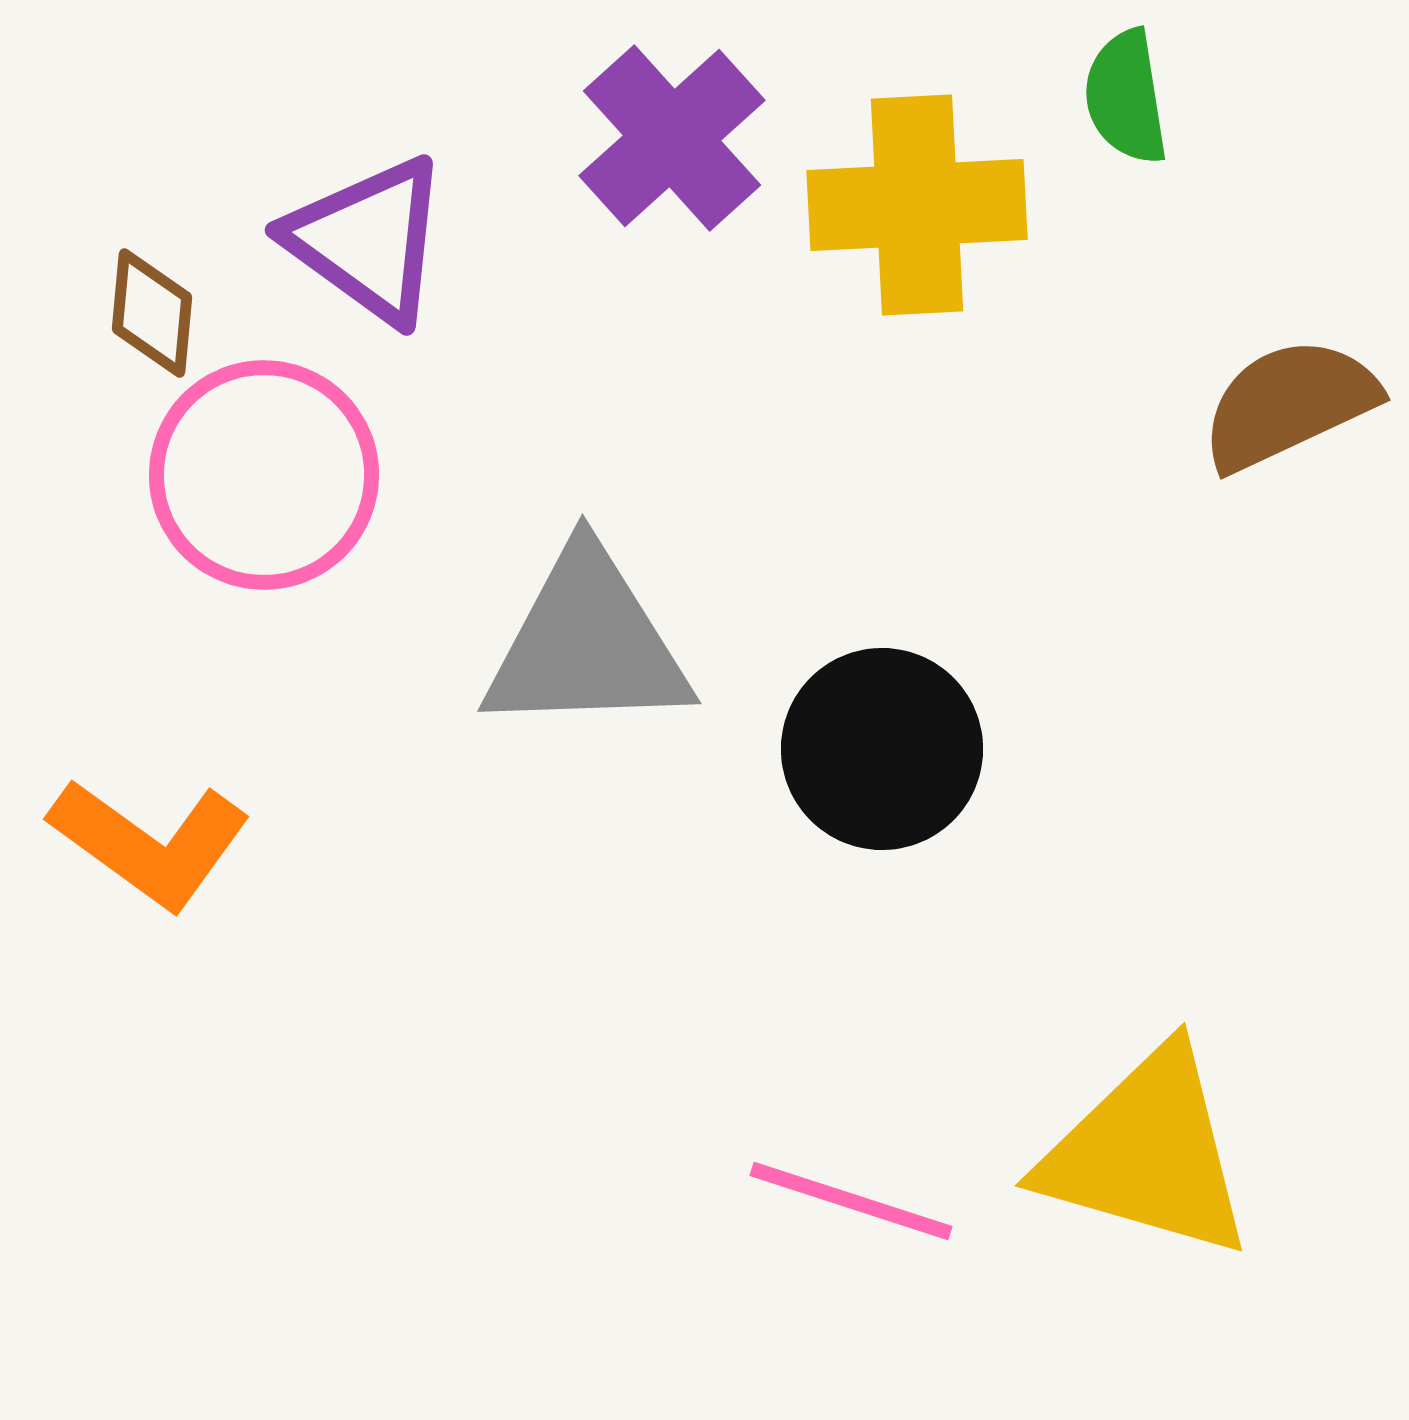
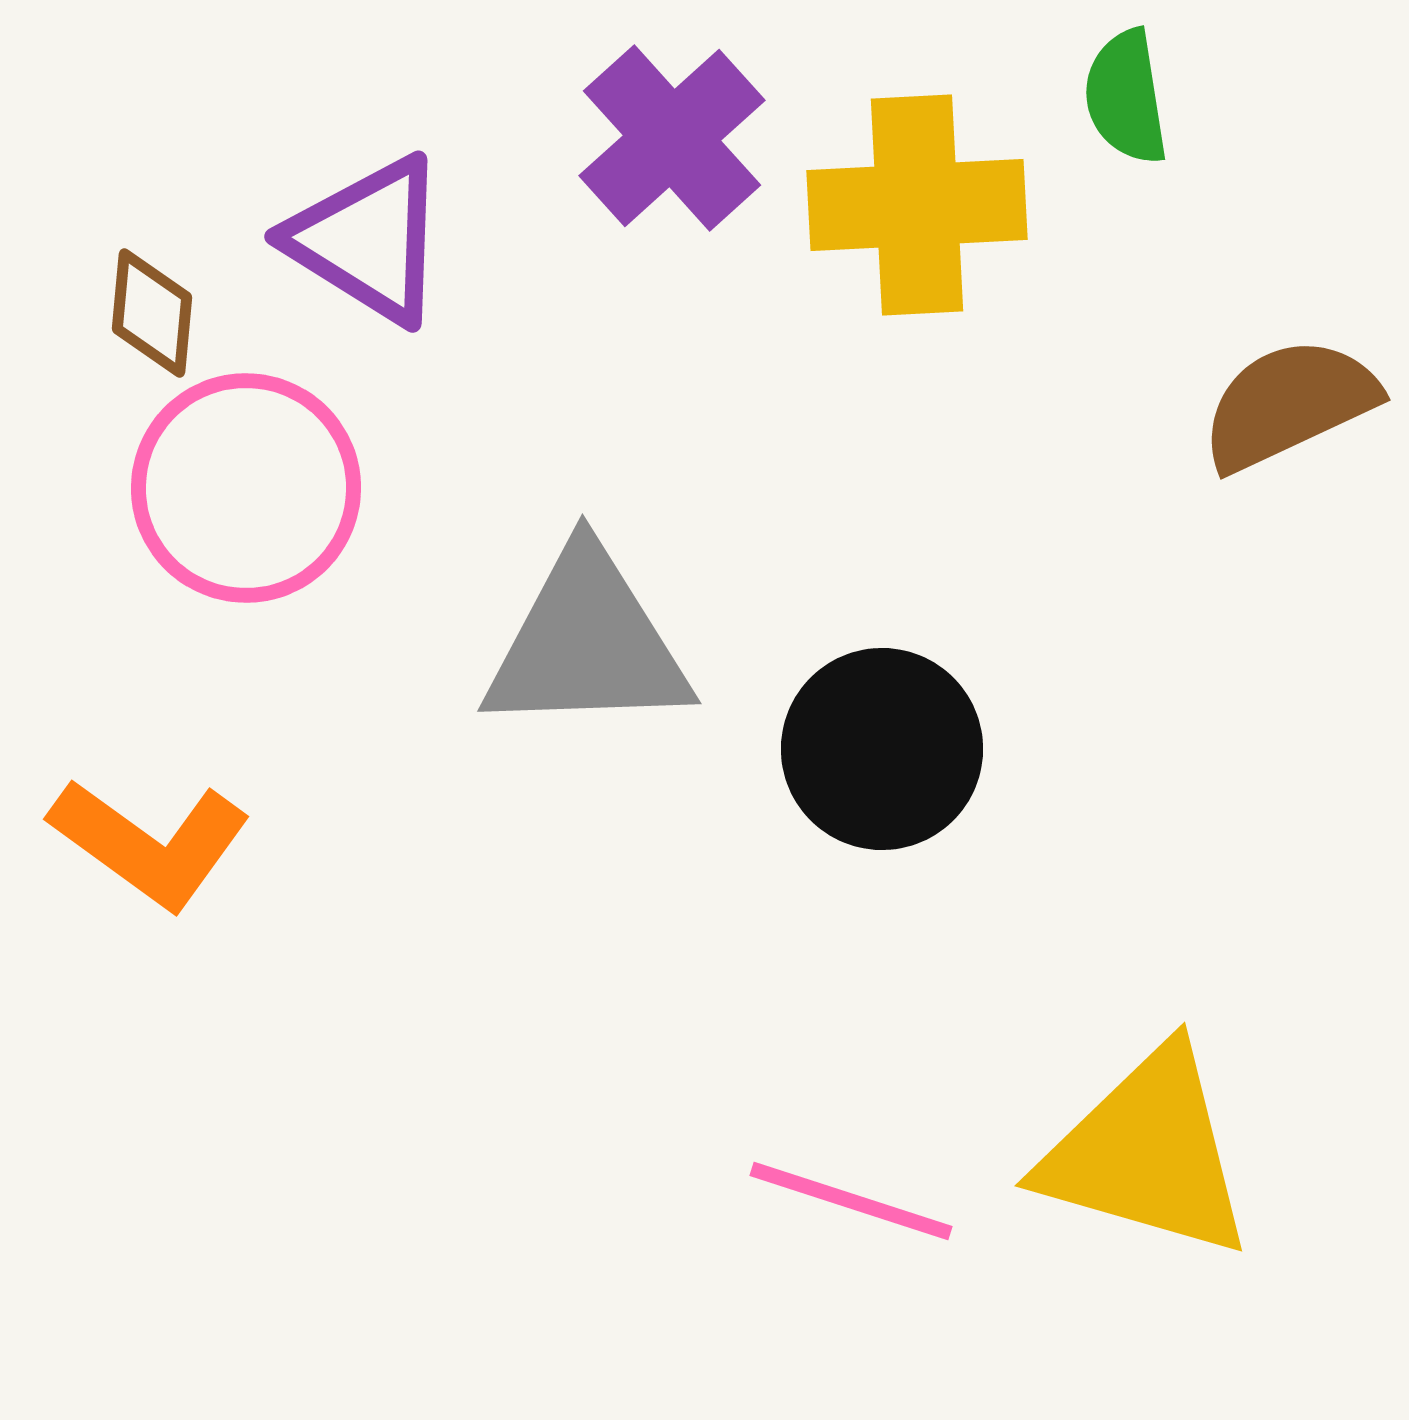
purple triangle: rotated 4 degrees counterclockwise
pink circle: moved 18 px left, 13 px down
